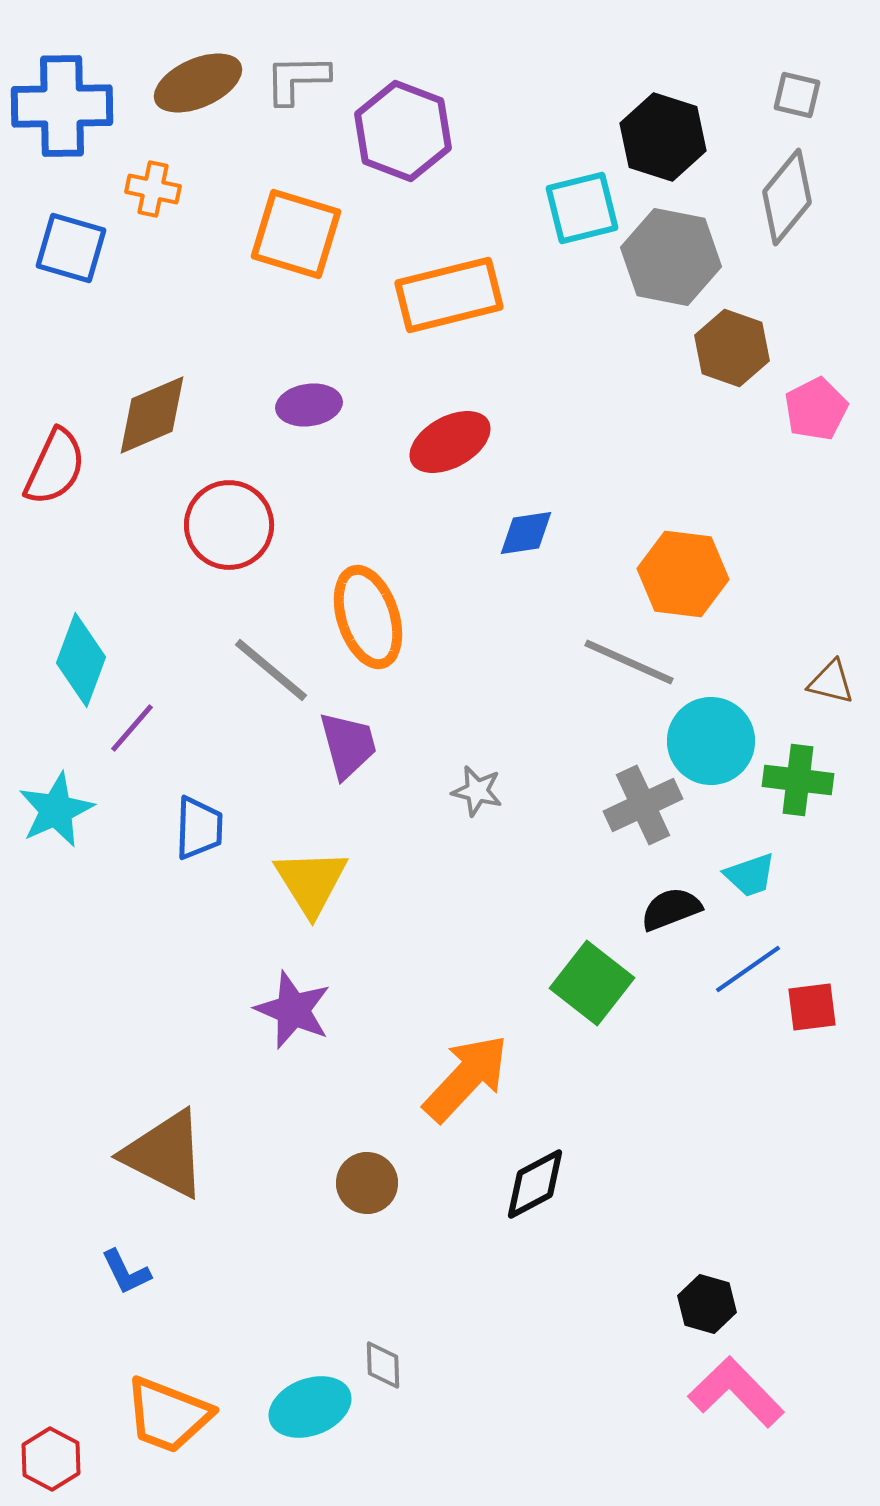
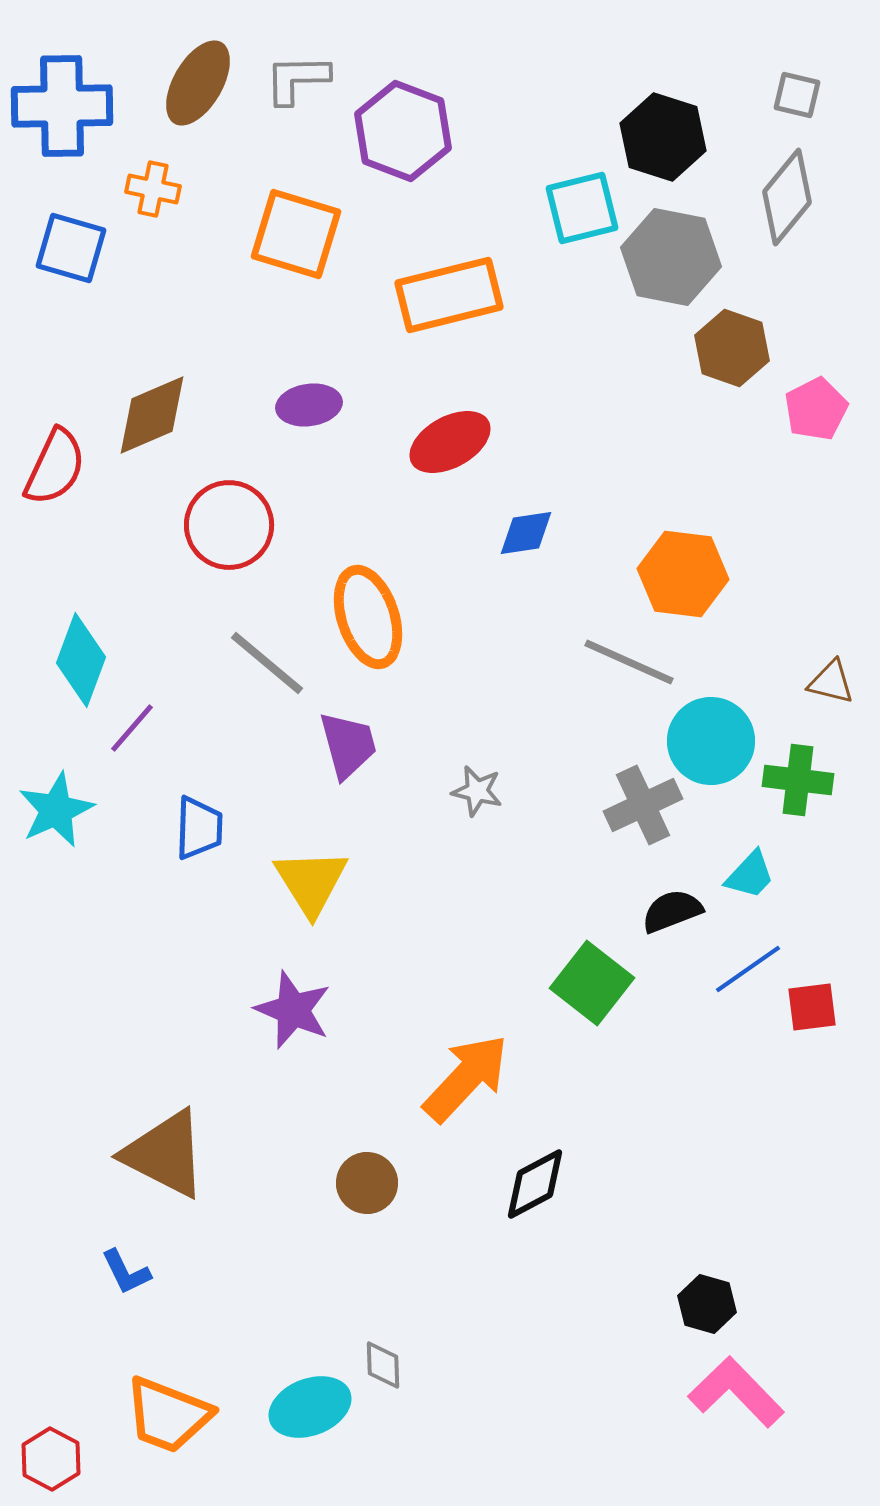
brown ellipse at (198, 83): rotated 36 degrees counterclockwise
gray line at (271, 670): moved 4 px left, 7 px up
cyan trapezoid at (750, 875): rotated 28 degrees counterclockwise
black semicircle at (671, 909): moved 1 px right, 2 px down
